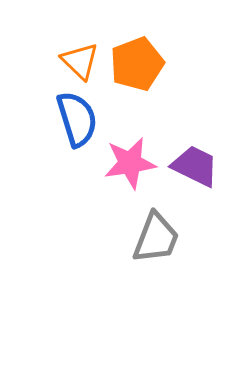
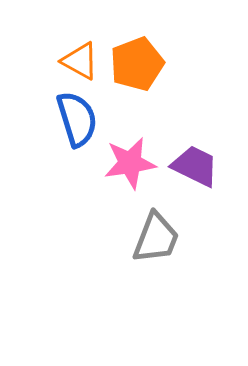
orange triangle: rotated 15 degrees counterclockwise
